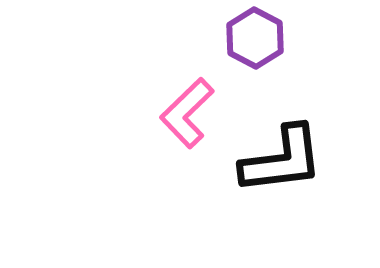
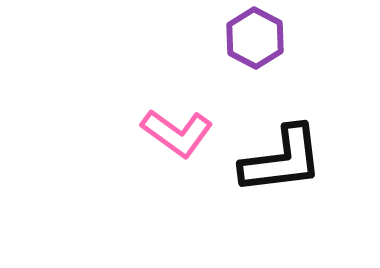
pink L-shape: moved 10 px left, 20 px down; rotated 100 degrees counterclockwise
